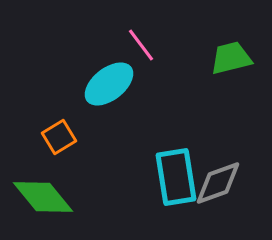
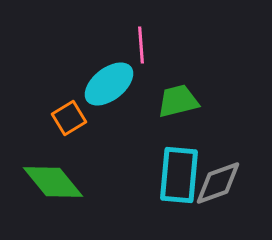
pink line: rotated 33 degrees clockwise
green trapezoid: moved 53 px left, 43 px down
orange square: moved 10 px right, 19 px up
cyan rectangle: moved 3 px right, 2 px up; rotated 14 degrees clockwise
green diamond: moved 10 px right, 15 px up
